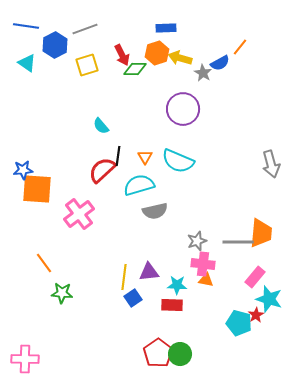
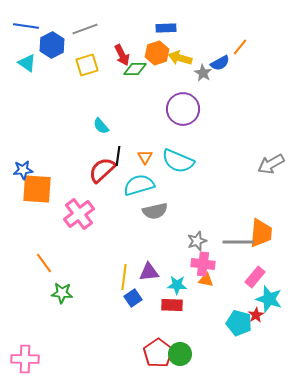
blue hexagon at (55, 45): moved 3 px left
gray arrow at (271, 164): rotated 76 degrees clockwise
